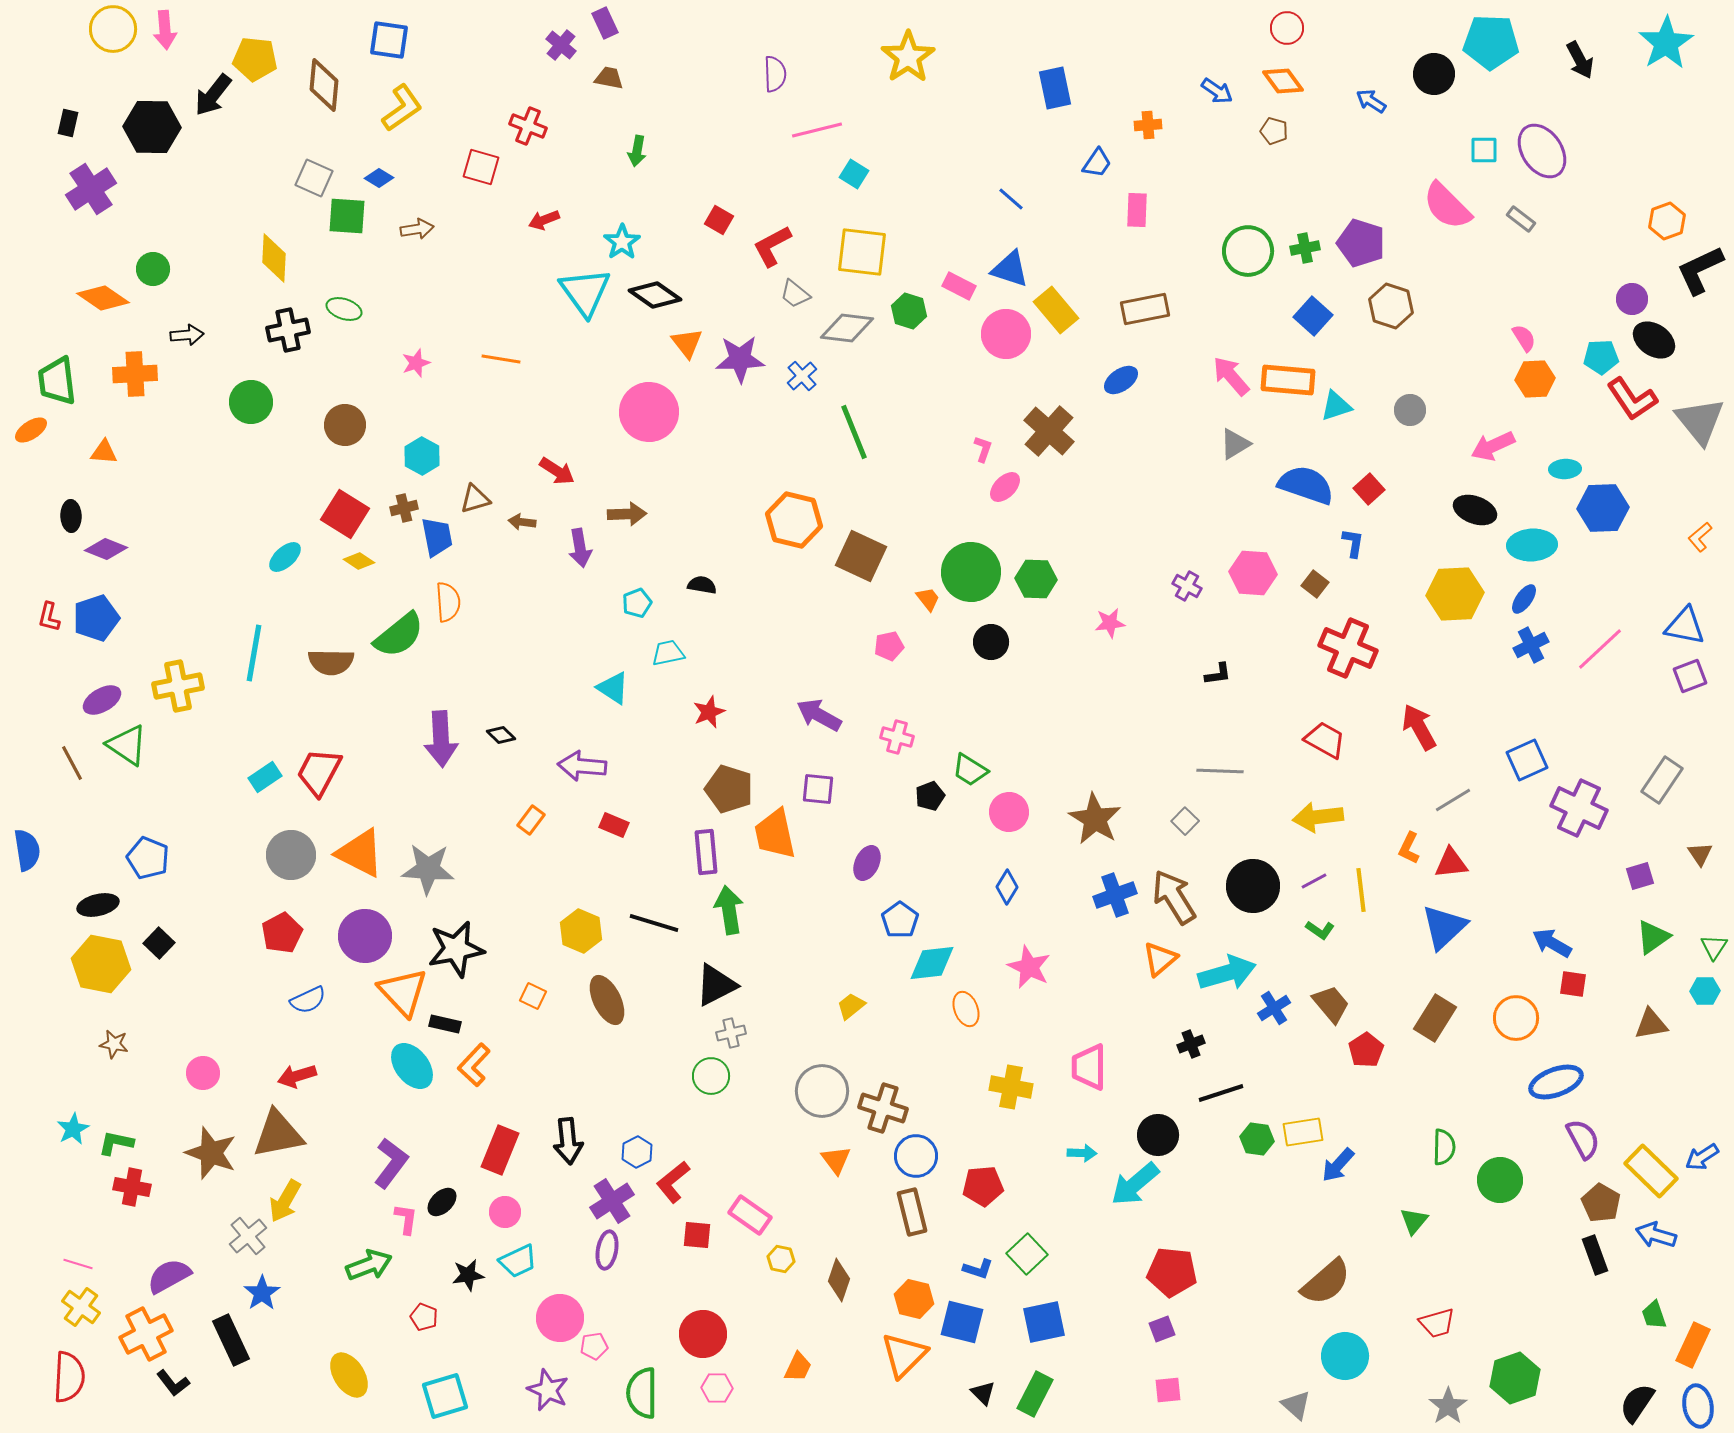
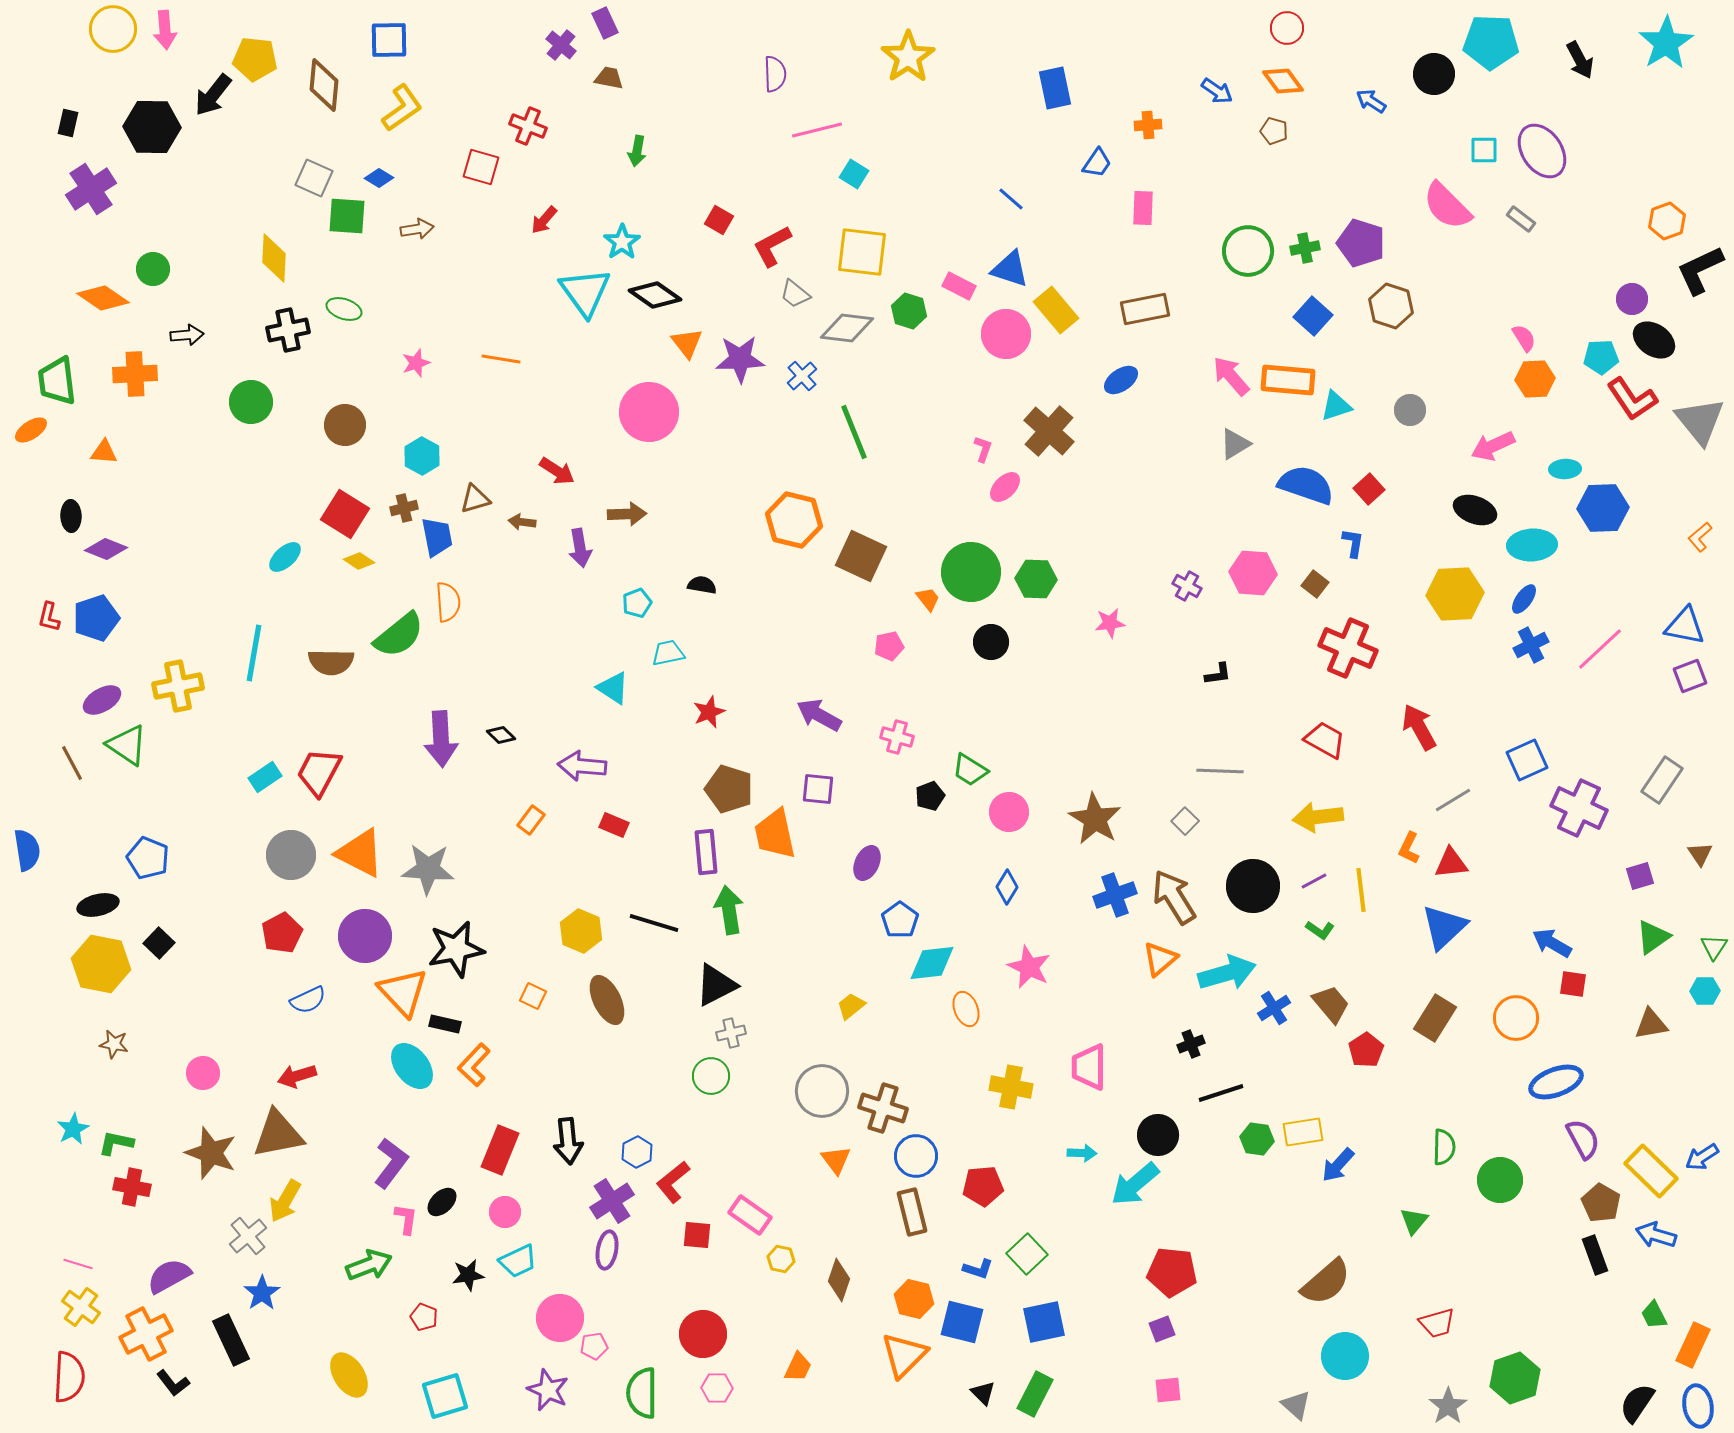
blue square at (389, 40): rotated 9 degrees counterclockwise
pink rectangle at (1137, 210): moved 6 px right, 2 px up
red arrow at (544, 220): rotated 28 degrees counterclockwise
green trapezoid at (1654, 1315): rotated 8 degrees counterclockwise
